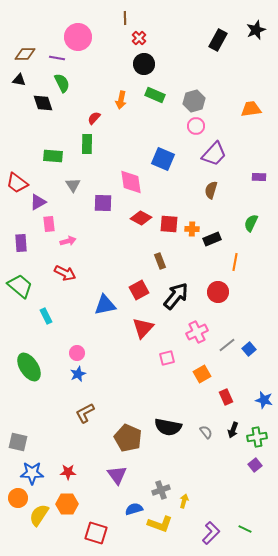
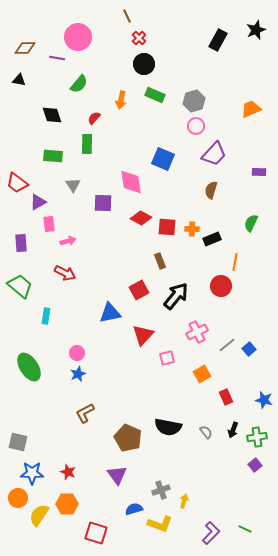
brown line at (125, 18): moved 2 px right, 2 px up; rotated 24 degrees counterclockwise
brown diamond at (25, 54): moved 6 px up
green semicircle at (62, 83): moved 17 px right, 1 px down; rotated 66 degrees clockwise
black diamond at (43, 103): moved 9 px right, 12 px down
orange trapezoid at (251, 109): rotated 15 degrees counterclockwise
purple rectangle at (259, 177): moved 5 px up
red square at (169, 224): moved 2 px left, 3 px down
red circle at (218, 292): moved 3 px right, 6 px up
blue triangle at (105, 305): moved 5 px right, 8 px down
cyan rectangle at (46, 316): rotated 35 degrees clockwise
red triangle at (143, 328): moved 7 px down
red star at (68, 472): rotated 21 degrees clockwise
